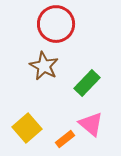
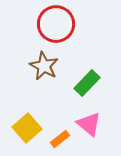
pink triangle: moved 2 px left
orange rectangle: moved 5 px left
